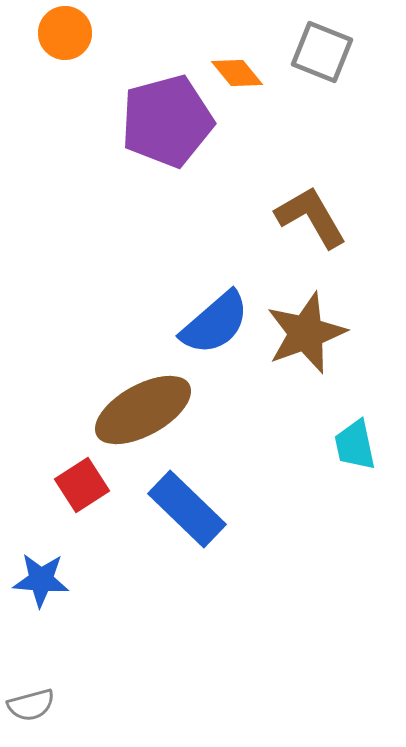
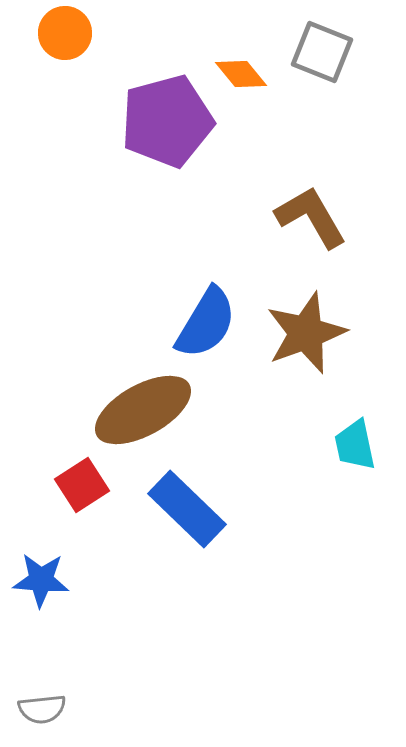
orange diamond: moved 4 px right, 1 px down
blue semicircle: moved 9 px left; rotated 18 degrees counterclockwise
gray semicircle: moved 11 px right, 4 px down; rotated 9 degrees clockwise
